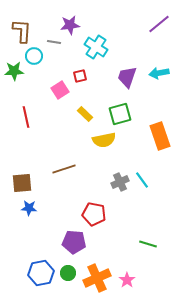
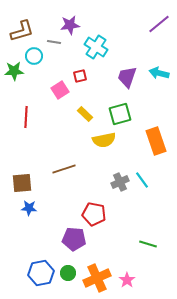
brown L-shape: rotated 70 degrees clockwise
cyan arrow: rotated 24 degrees clockwise
red line: rotated 15 degrees clockwise
orange rectangle: moved 4 px left, 5 px down
purple pentagon: moved 3 px up
